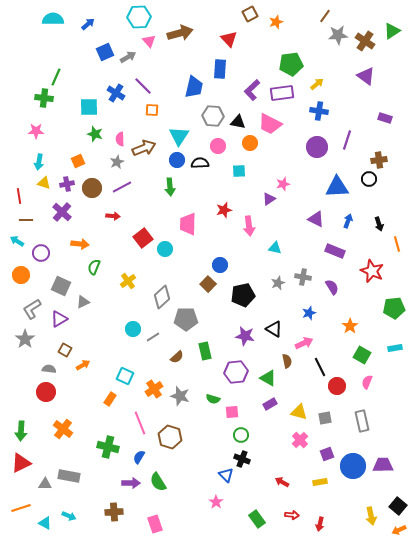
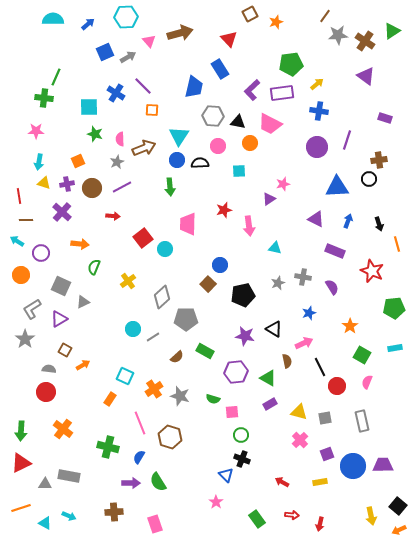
cyan hexagon at (139, 17): moved 13 px left
blue rectangle at (220, 69): rotated 36 degrees counterclockwise
green rectangle at (205, 351): rotated 48 degrees counterclockwise
